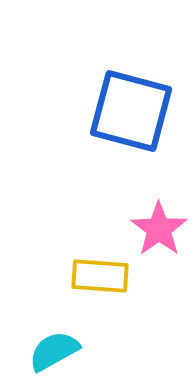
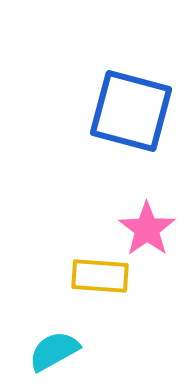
pink star: moved 12 px left
